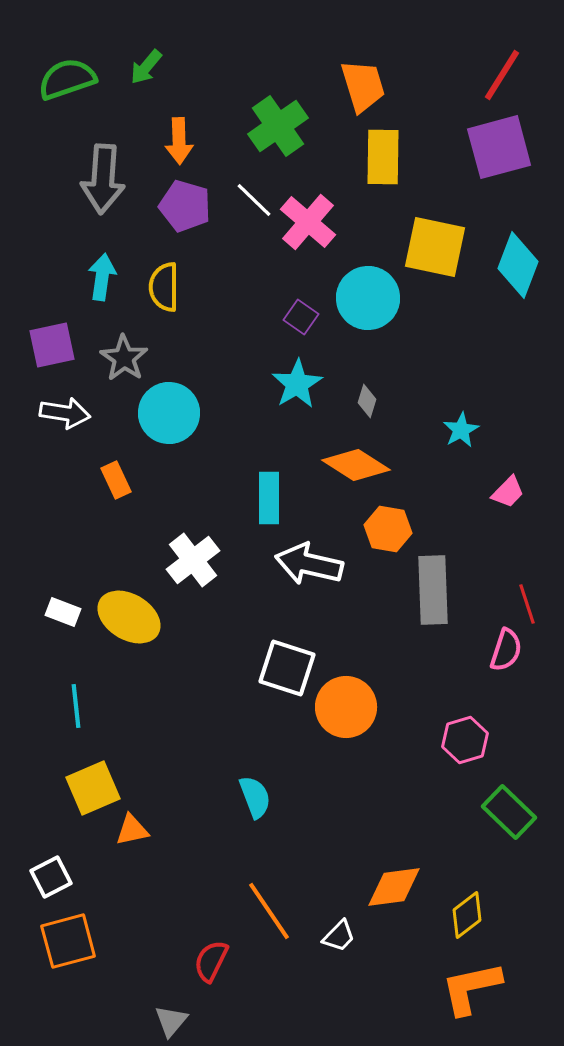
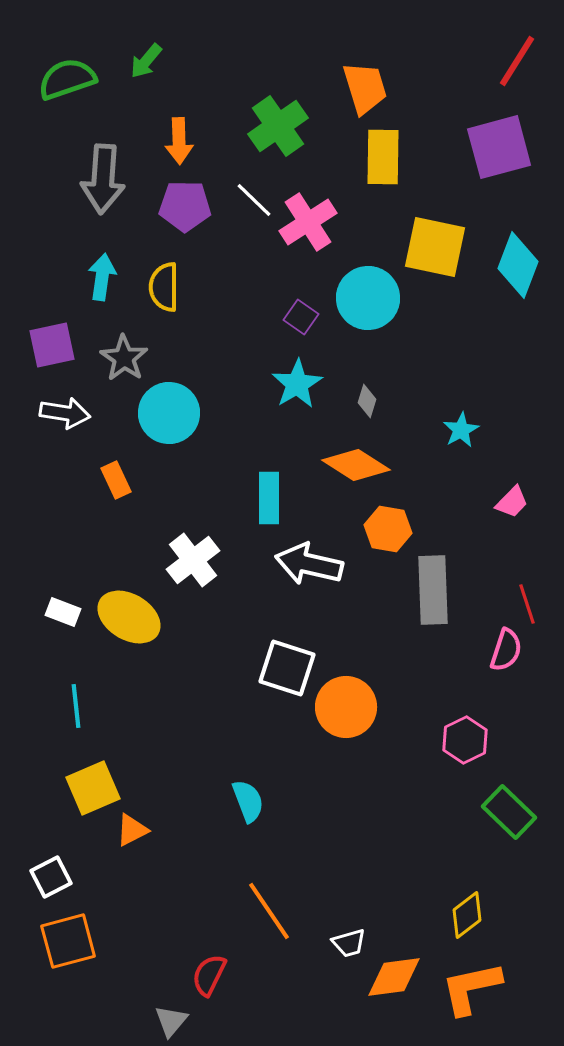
green arrow at (146, 67): moved 6 px up
red line at (502, 75): moved 15 px right, 14 px up
orange trapezoid at (363, 86): moved 2 px right, 2 px down
purple pentagon at (185, 206): rotated 15 degrees counterclockwise
pink cross at (308, 222): rotated 16 degrees clockwise
pink trapezoid at (508, 492): moved 4 px right, 10 px down
pink hexagon at (465, 740): rotated 9 degrees counterclockwise
cyan semicircle at (255, 797): moved 7 px left, 4 px down
orange triangle at (132, 830): rotated 15 degrees counterclockwise
orange diamond at (394, 887): moved 90 px down
white trapezoid at (339, 936): moved 10 px right, 7 px down; rotated 30 degrees clockwise
red semicircle at (211, 961): moved 2 px left, 14 px down
